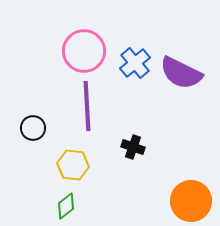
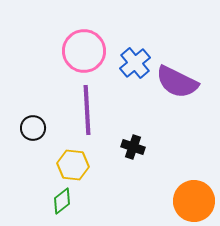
purple semicircle: moved 4 px left, 9 px down
purple line: moved 4 px down
orange circle: moved 3 px right
green diamond: moved 4 px left, 5 px up
